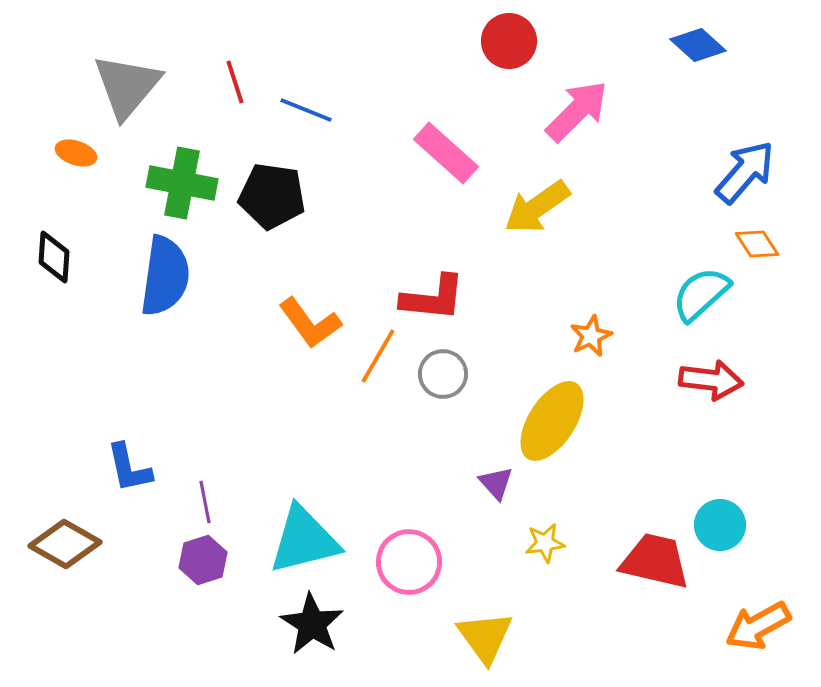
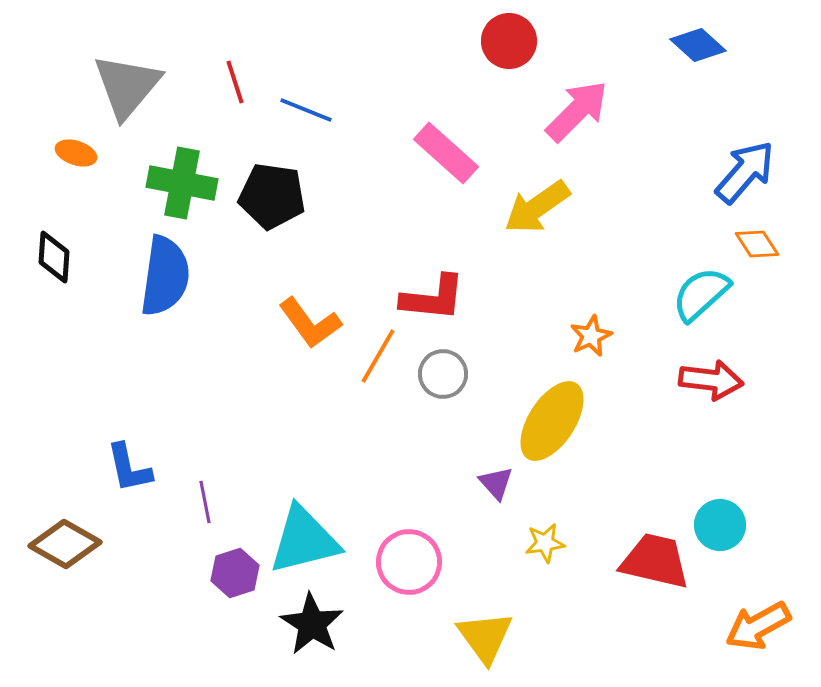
purple hexagon: moved 32 px right, 13 px down
